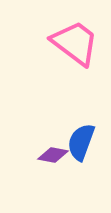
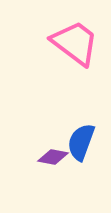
purple diamond: moved 2 px down
